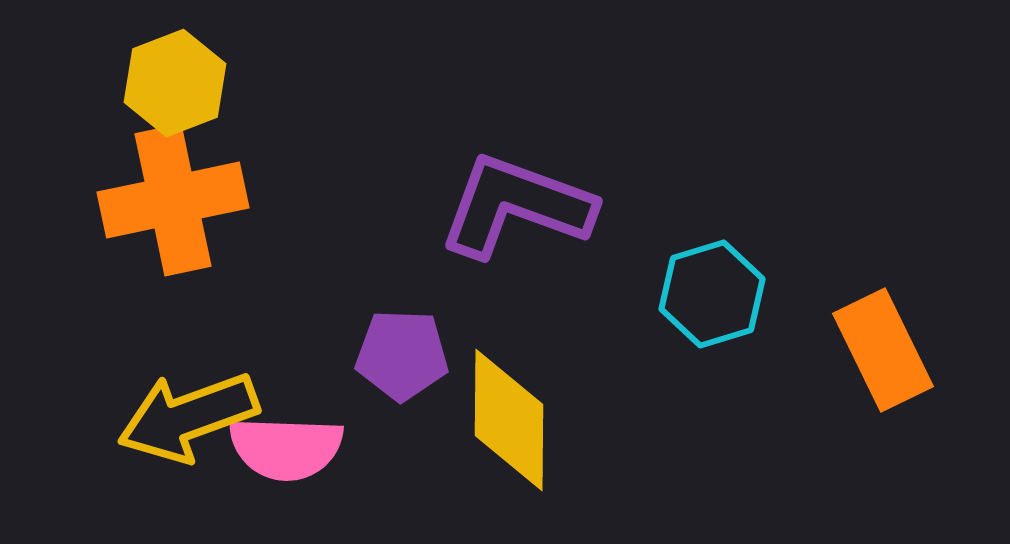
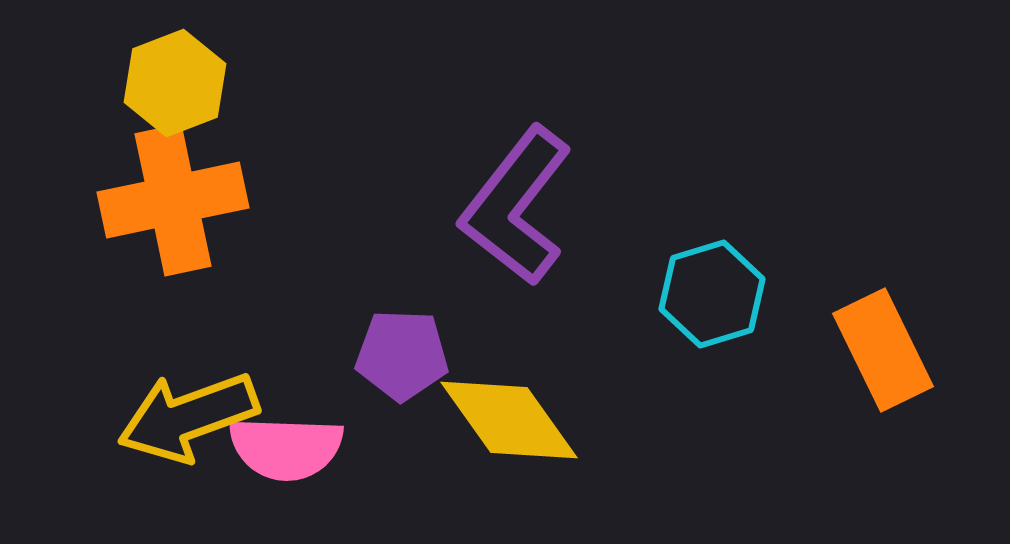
purple L-shape: rotated 72 degrees counterclockwise
yellow diamond: rotated 36 degrees counterclockwise
